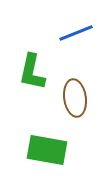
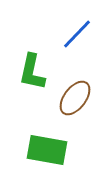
blue line: moved 1 px right, 1 px down; rotated 24 degrees counterclockwise
brown ellipse: rotated 45 degrees clockwise
